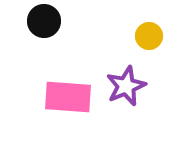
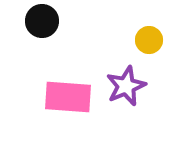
black circle: moved 2 px left
yellow circle: moved 4 px down
